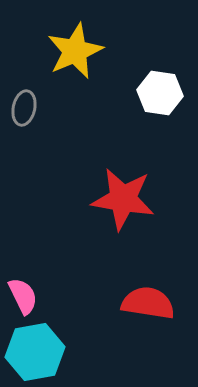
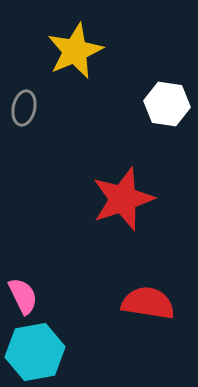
white hexagon: moved 7 px right, 11 px down
red star: rotated 28 degrees counterclockwise
